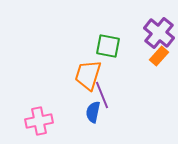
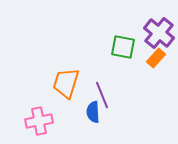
green square: moved 15 px right, 1 px down
orange rectangle: moved 3 px left, 2 px down
orange trapezoid: moved 22 px left, 8 px down
blue semicircle: rotated 15 degrees counterclockwise
